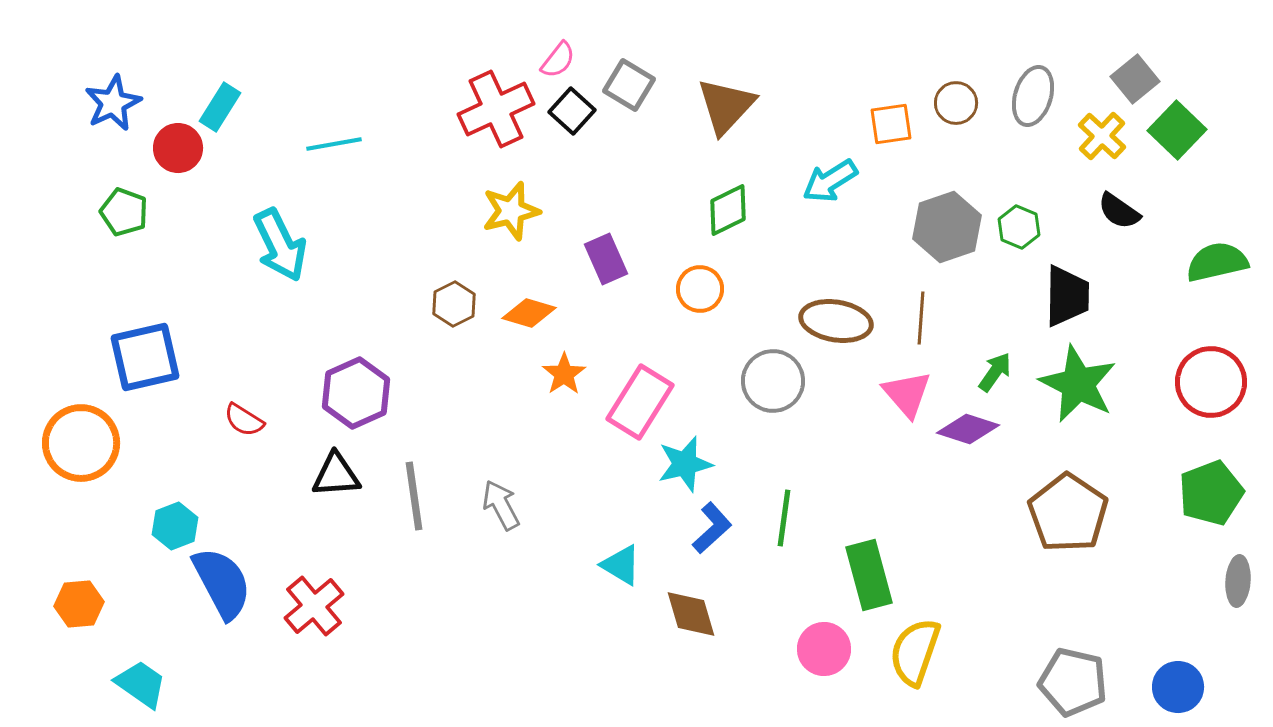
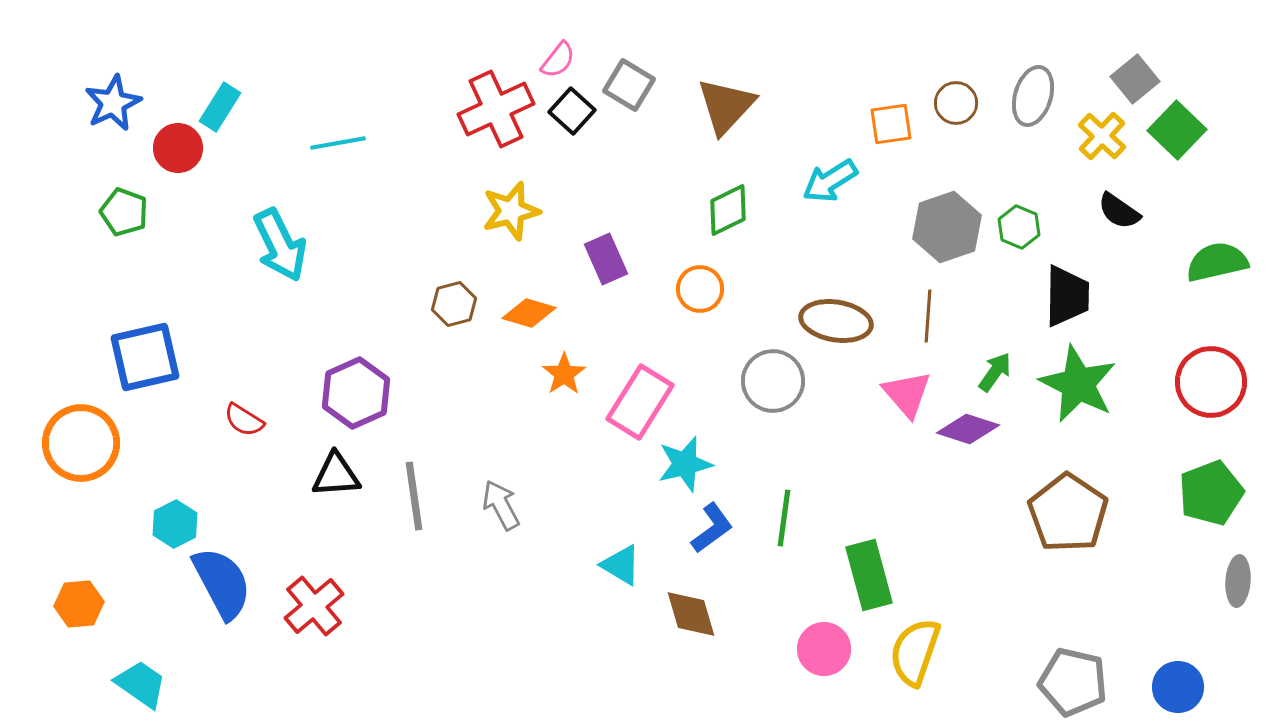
cyan line at (334, 144): moved 4 px right, 1 px up
brown hexagon at (454, 304): rotated 12 degrees clockwise
brown line at (921, 318): moved 7 px right, 2 px up
cyan hexagon at (175, 526): moved 2 px up; rotated 6 degrees counterclockwise
blue L-shape at (712, 528): rotated 6 degrees clockwise
